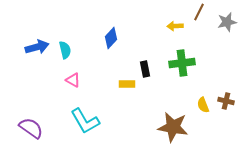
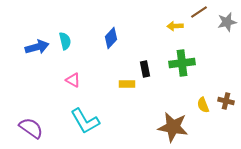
brown line: rotated 30 degrees clockwise
cyan semicircle: moved 9 px up
